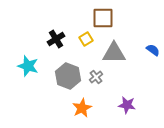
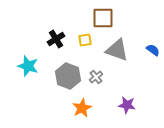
yellow square: moved 1 px left, 1 px down; rotated 24 degrees clockwise
gray triangle: moved 3 px right, 3 px up; rotated 20 degrees clockwise
